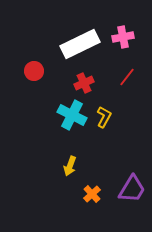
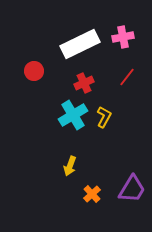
cyan cross: moved 1 px right; rotated 32 degrees clockwise
